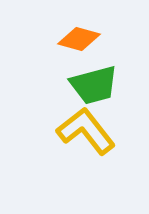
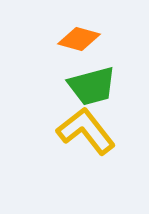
green trapezoid: moved 2 px left, 1 px down
